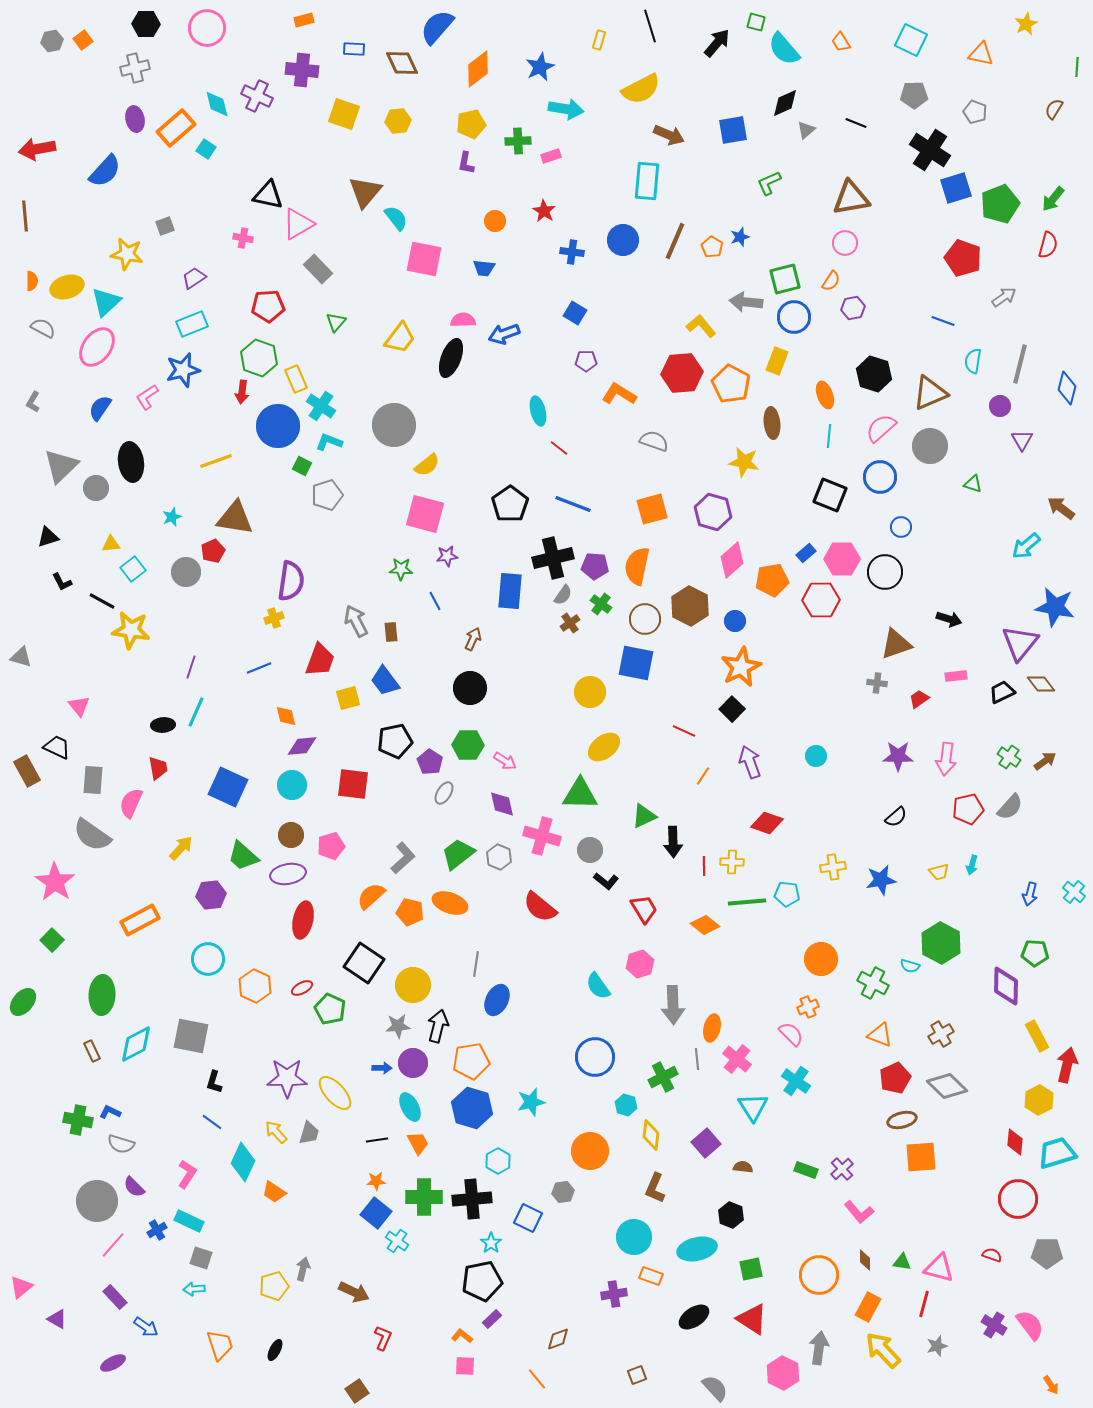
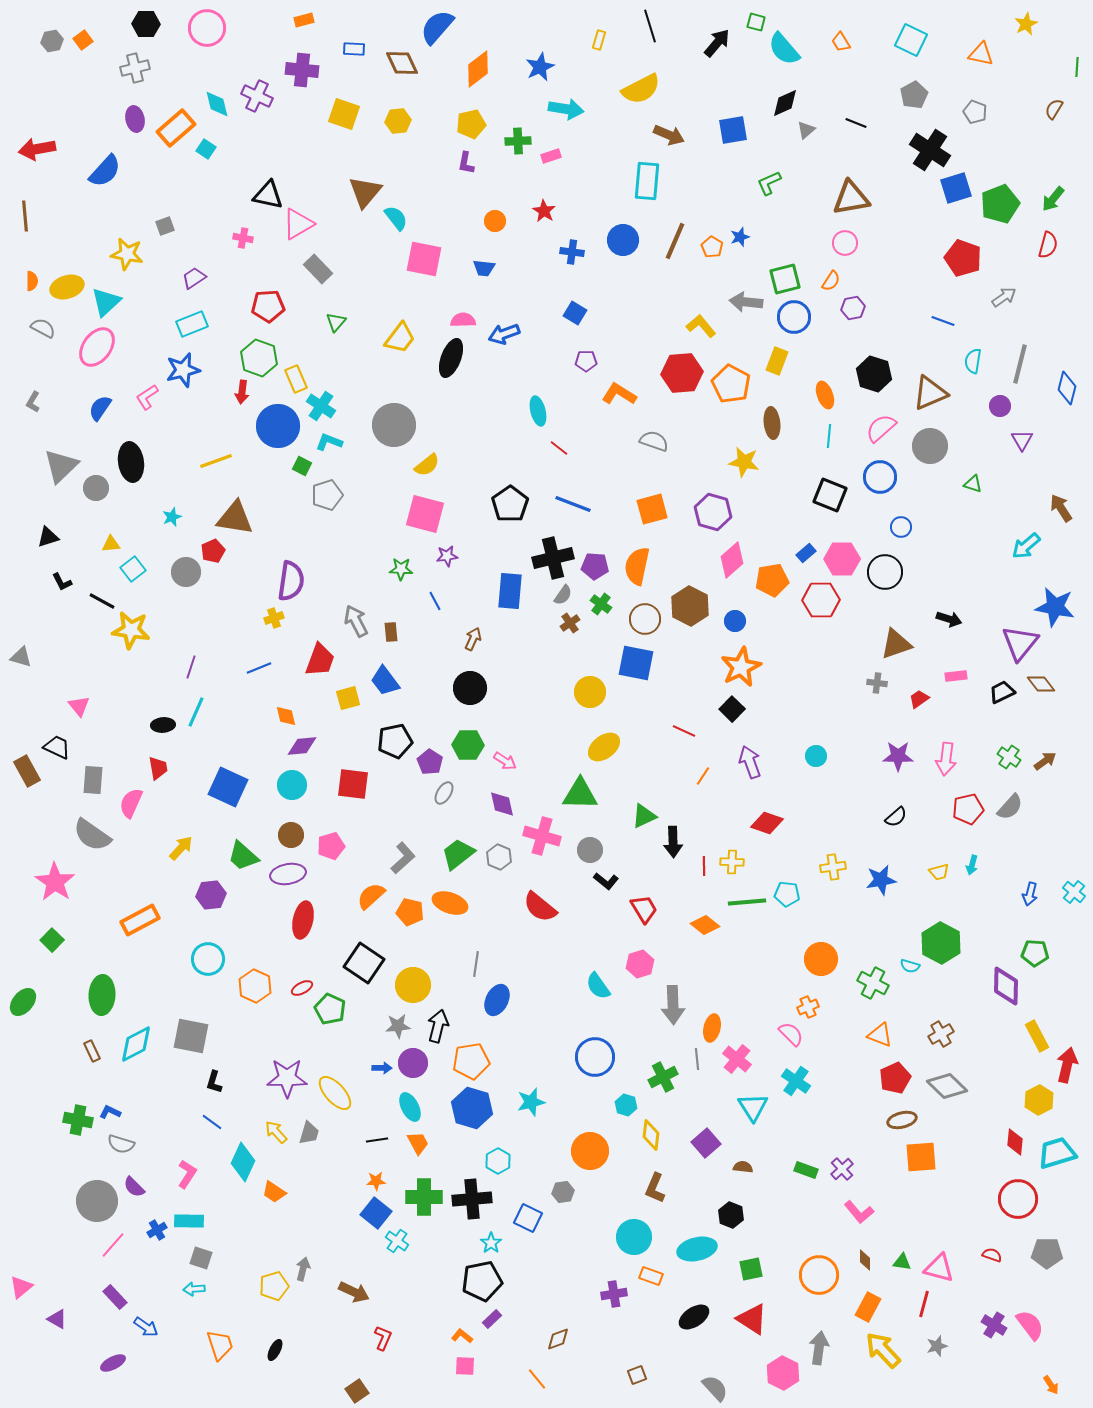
gray pentagon at (914, 95): rotated 28 degrees counterclockwise
brown arrow at (1061, 508): rotated 20 degrees clockwise
cyan rectangle at (189, 1221): rotated 24 degrees counterclockwise
